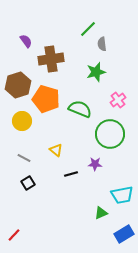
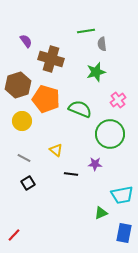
green line: moved 2 px left, 2 px down; rotated 36 degrees clockwise
brown cross: rotated 25 degrees clockwise
black line: rotated 24 degrees clockwise
blue rectangle: moved 1 px up; rotated 48 degrees counterclockwise
